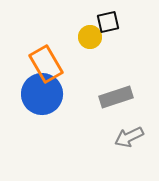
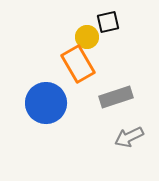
yellow circle: moved 3 px left
orange rectangle: moved 32 px right
blue circle: moved 4 px right, 9 px down
